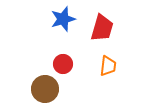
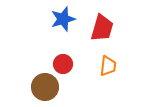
brown circle: moved 2 px up
